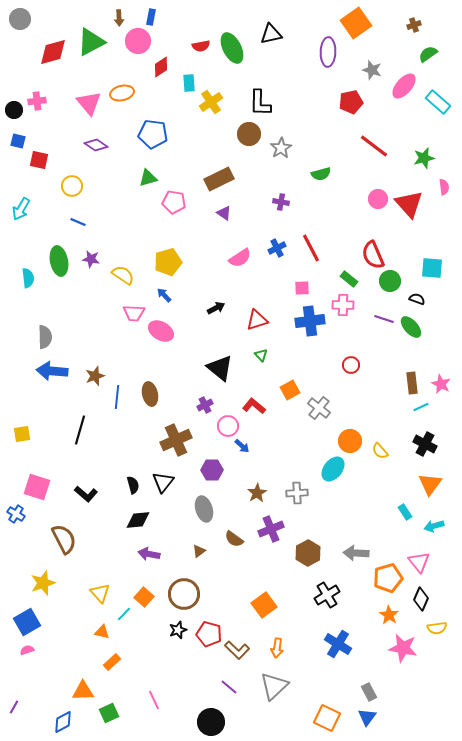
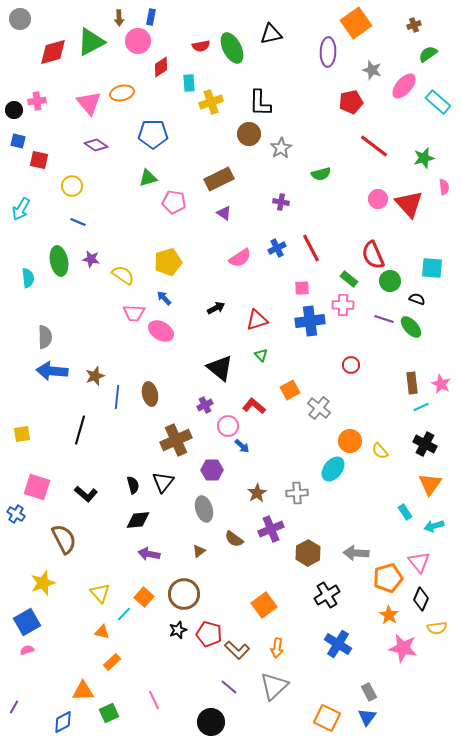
yellow cross at (211, 102): rotated 15 degrees clockwise
blue pentagon at (153, 134): rotated 8 degrees counterclockwise
blue arrow at (164, 295): moved 3 px down
